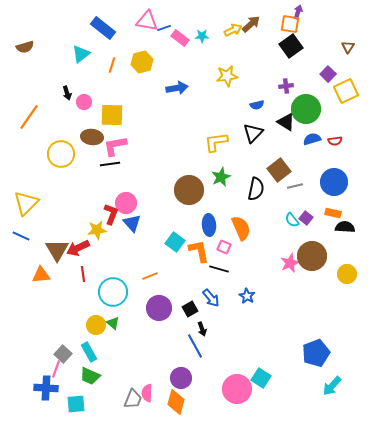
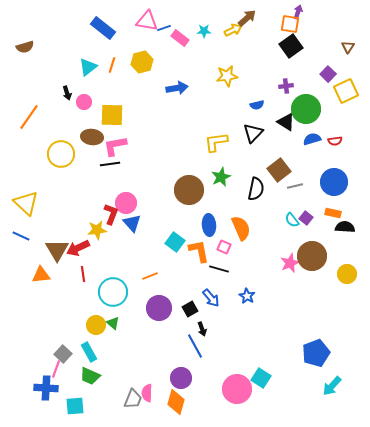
brown arrow at (251, 24): moved 4 px left, 6 px up
cyan star at (202, 36): moved 2 px right, 5 px up
cyan triangle at (81, 54): moved 7 px right, 13 px down
yellow triangle at (26, 203): rotated 32 degrees counterclockwise
cyan square at (76, 404): moved 1 px left, 2 px down
